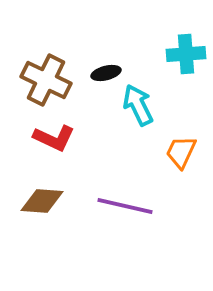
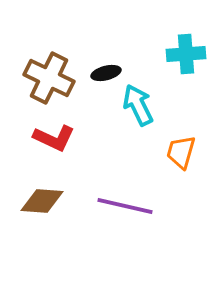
brown cross: moved 3 px right, 2 px up
orange trapezoid: rotated 9 degrees counterclockwise
